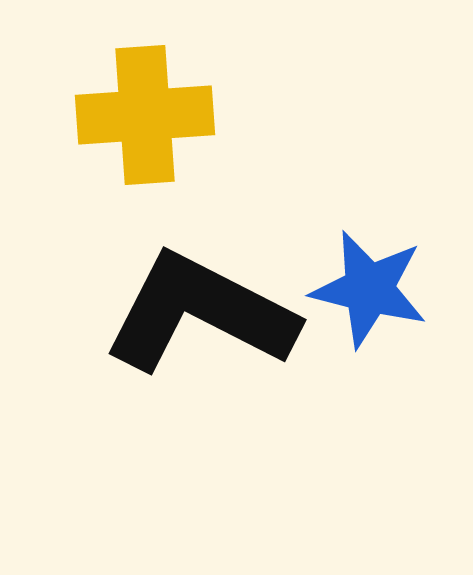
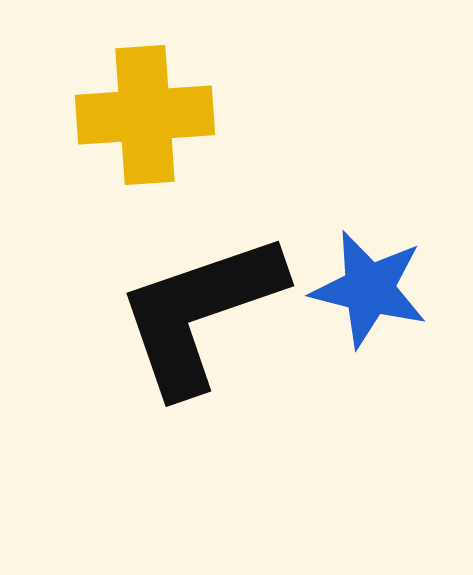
black L-shape: rotated 46 degrees counterclockwise
